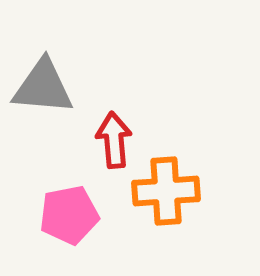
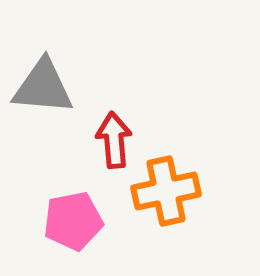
orange cross: rotated 8 degrees counterclockwise
pink pentagon: moved 4 px right, 6 px down
